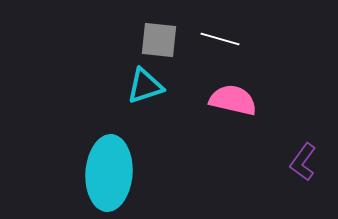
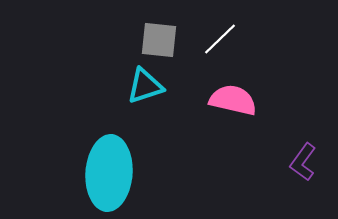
white line: rotated 60 degrees counterclockwise
